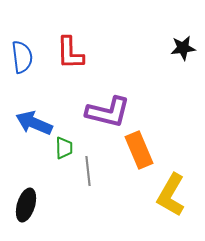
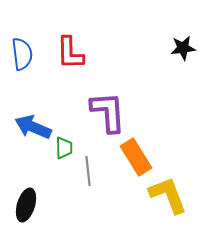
blue semicircle: moved 3 px up
purple L-shape: rotated 108 degrees counterclockwise
blue arrow: moved 1 px left, 4 px down
orange rectangle: moved 3 px left, 7 px down; rotated 9 degrees counterclockwise
yellow L-shape: moved 3 px left; rotated 129 degrees clockwise
